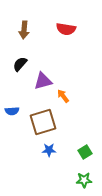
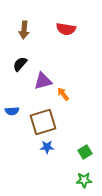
orange arrow: moved 2 px up
blue star: moved 2 px left, 3 px up
